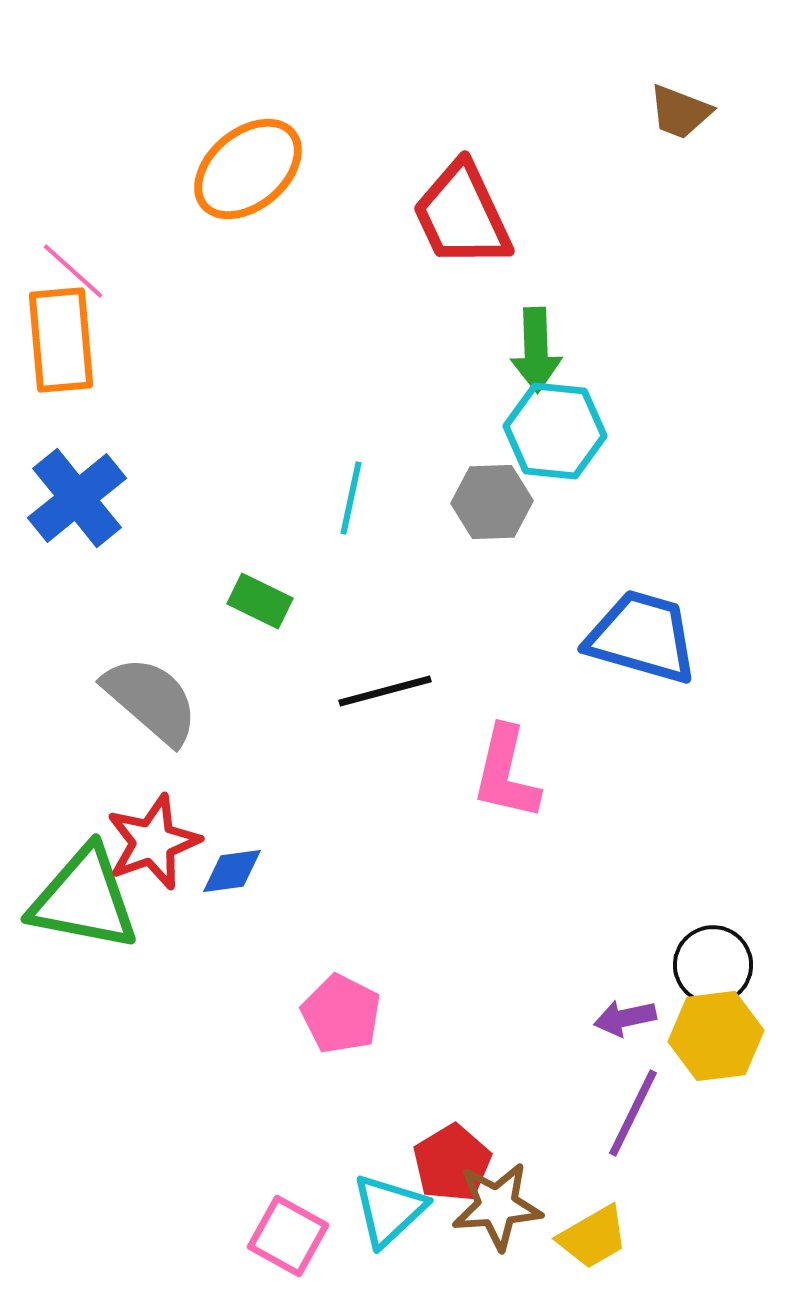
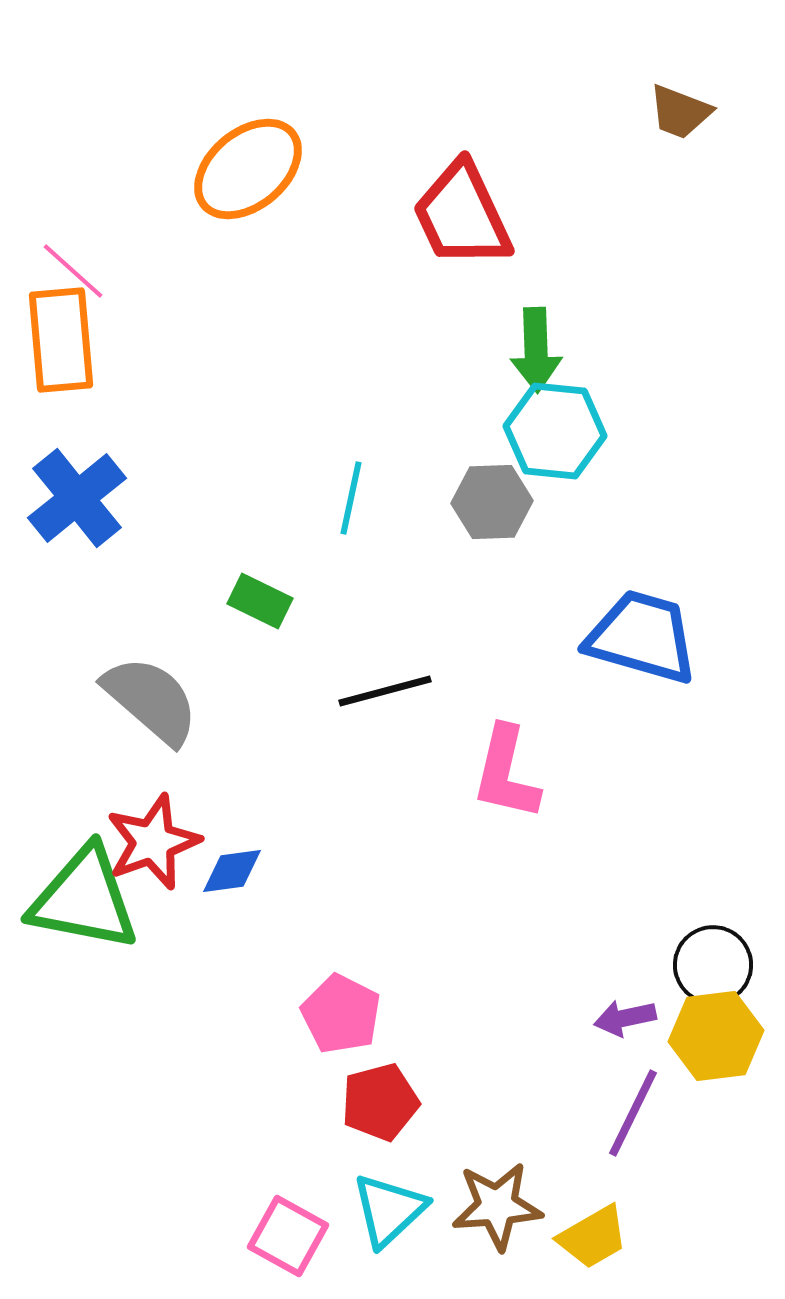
red pentagon: moved 72 px left, 61 px up; rotated 16 degrees clockwise
